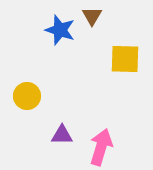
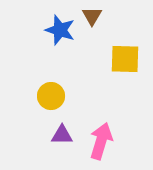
yellow circle: moved 24 px right
pink arrow: moved 6 px up
